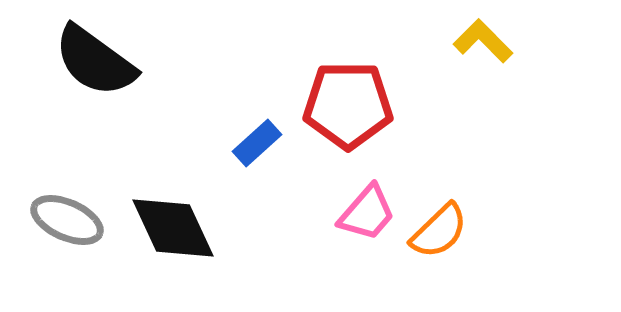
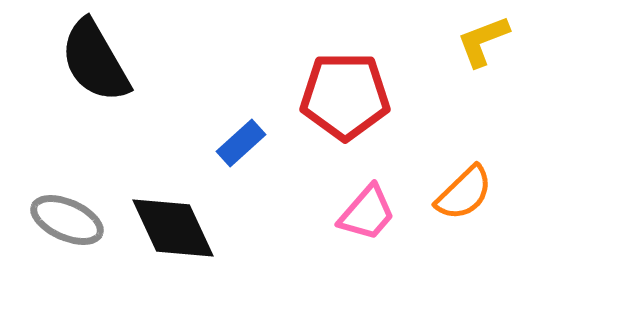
yellow L-shape: rotated 66 degrees counterclockwise
black semicircle: rotated 24 degrees clockwise
red pentagon: moved 3 px left, 9 px up
blue rectangle: moved 16 px left
orange semicircle: moved 25 px right, 38 px up
